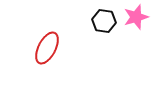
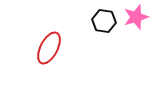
red ellipse: moved 2 px right
